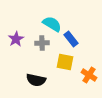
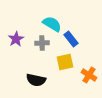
yellow square: rotated 24 degrees counterclockwise
